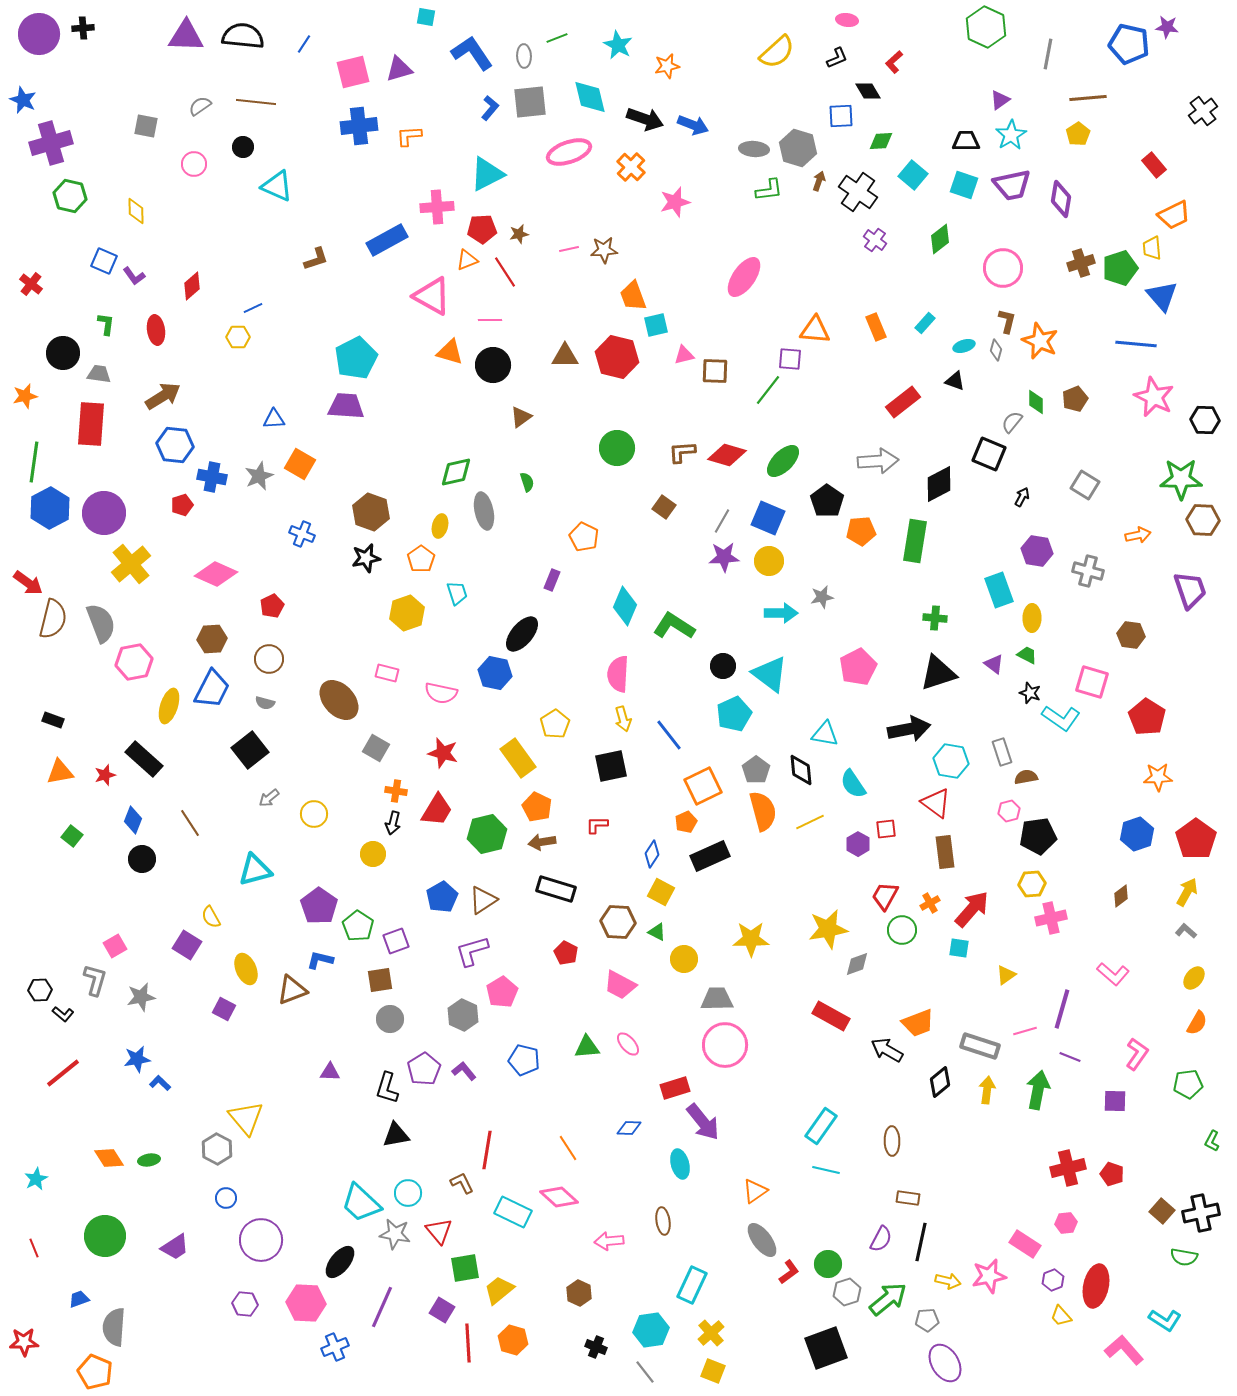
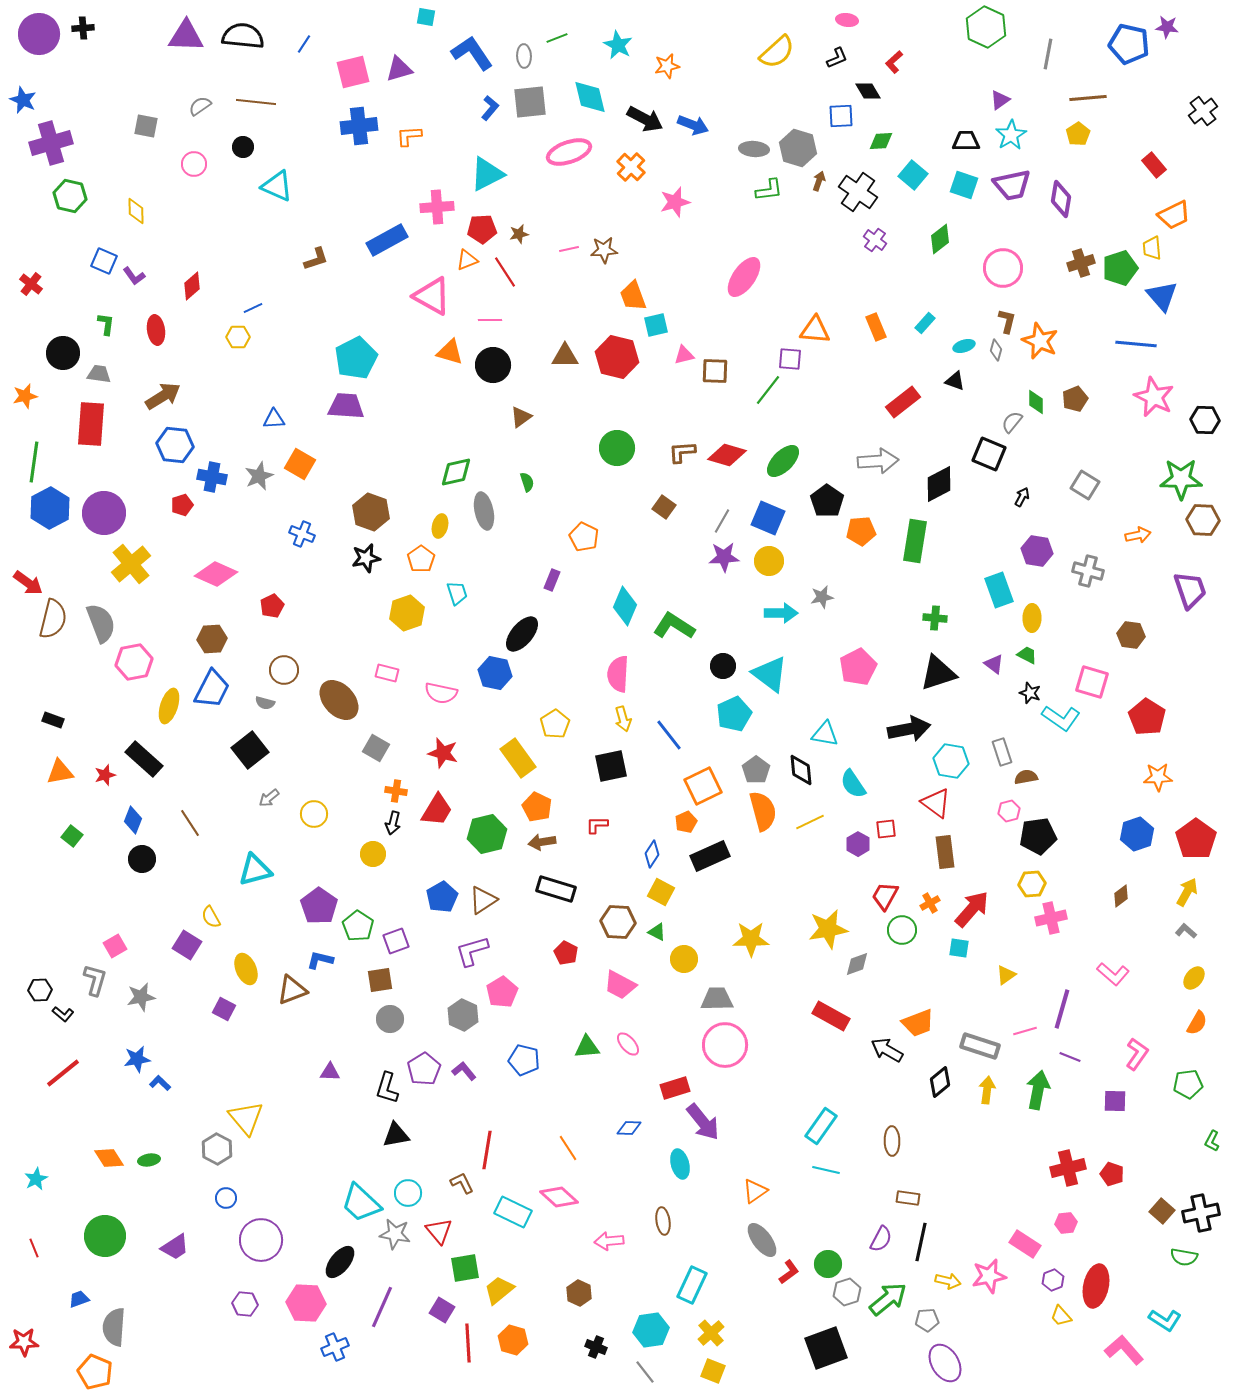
black arrow at (645, 119): rotated 9 degrees clockwise
brown circle at (269, 659): moved 15 px right, 11 px down
